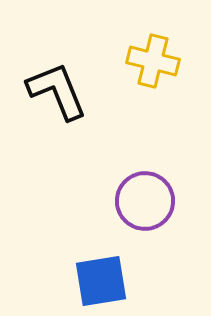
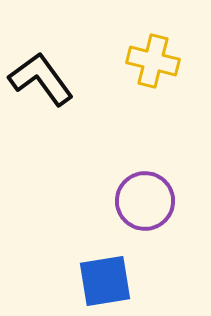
black L-shape: moved 16 px left, 12 px up; rotated 14 degrees counterclockwise
blue square: moved 4 px right
